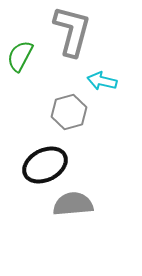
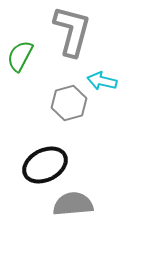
gray hexagon: moved 9 px up
